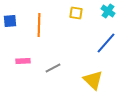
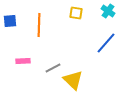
yellow triangle: moved 20 px left
